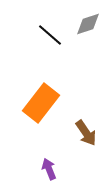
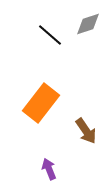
brown arrow: moved 2 px up
